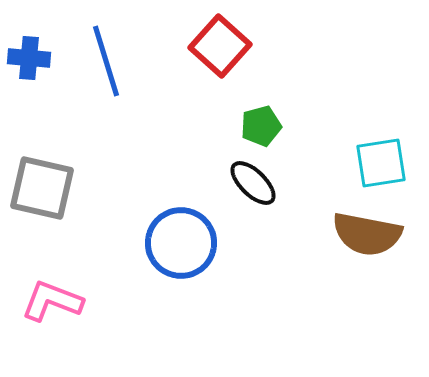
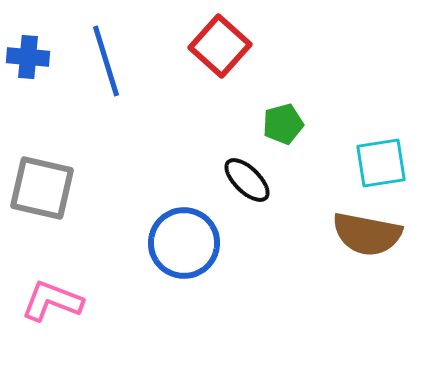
blue cross: moved 1 px left, 1 px up
green pentagon: moved 22 px right, 2 px up
black ellipse: moved 6 px left, 3 px up
blue circle: moved 3 px right
